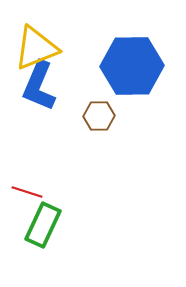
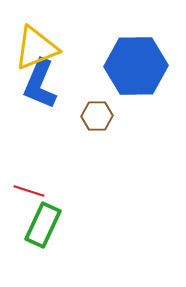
blue hexagon: moved 4 px right
blue L-shape: moved 1 px right, 2 px up
brown hexagon: moved 2 px left
red line: moved 2 px right, 1 px up
